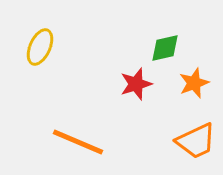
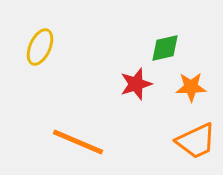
orange star: moved 3 px left, 4 px down; rotated 20 degrees clockwise
